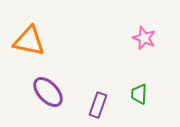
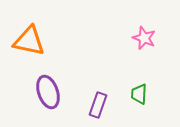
purple ellipse: rotated 24 degrees clockwise
